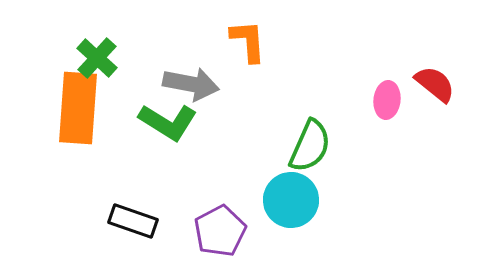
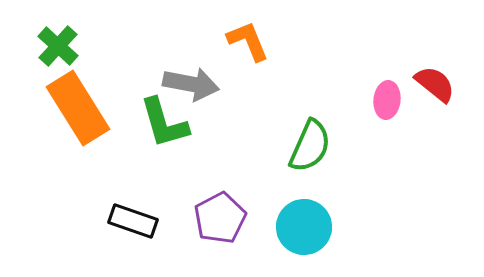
orange L-shape: rotated 18 degrees counterclockwise
green cross: moved 39 px left, 12 px up
orange rectangle: rotated 36 degrees counterclockwise
green L-shape: moved 4 px left, 1 px down; rotated 42 degrees clockwise
cyan circle: moved 13 px right, 27 px down
purple pentagon: moved 13 px up
